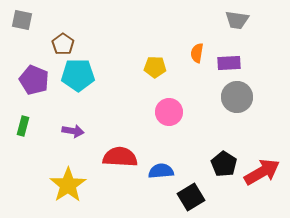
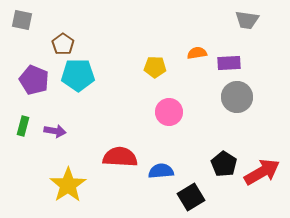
gray trapezoid: moved 10 px right
orange semicircle: rotated 72 degrees clockwise
purple arrow: moved 18 px left
